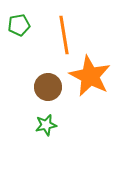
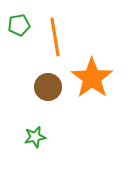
orange line: moved 9 px left, 2 px down
orange star: moved 2 px right, 2 px down; rotated 9 degrees clockwise
green star: moved 11 px left, 12 px down
